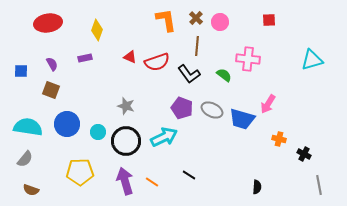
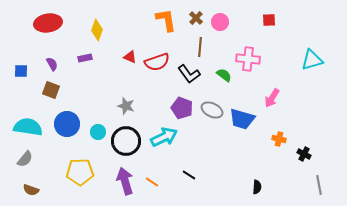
brown line: moved 3 px right, 1 px down
pink arrow: moved 4 px right, 6 px up
